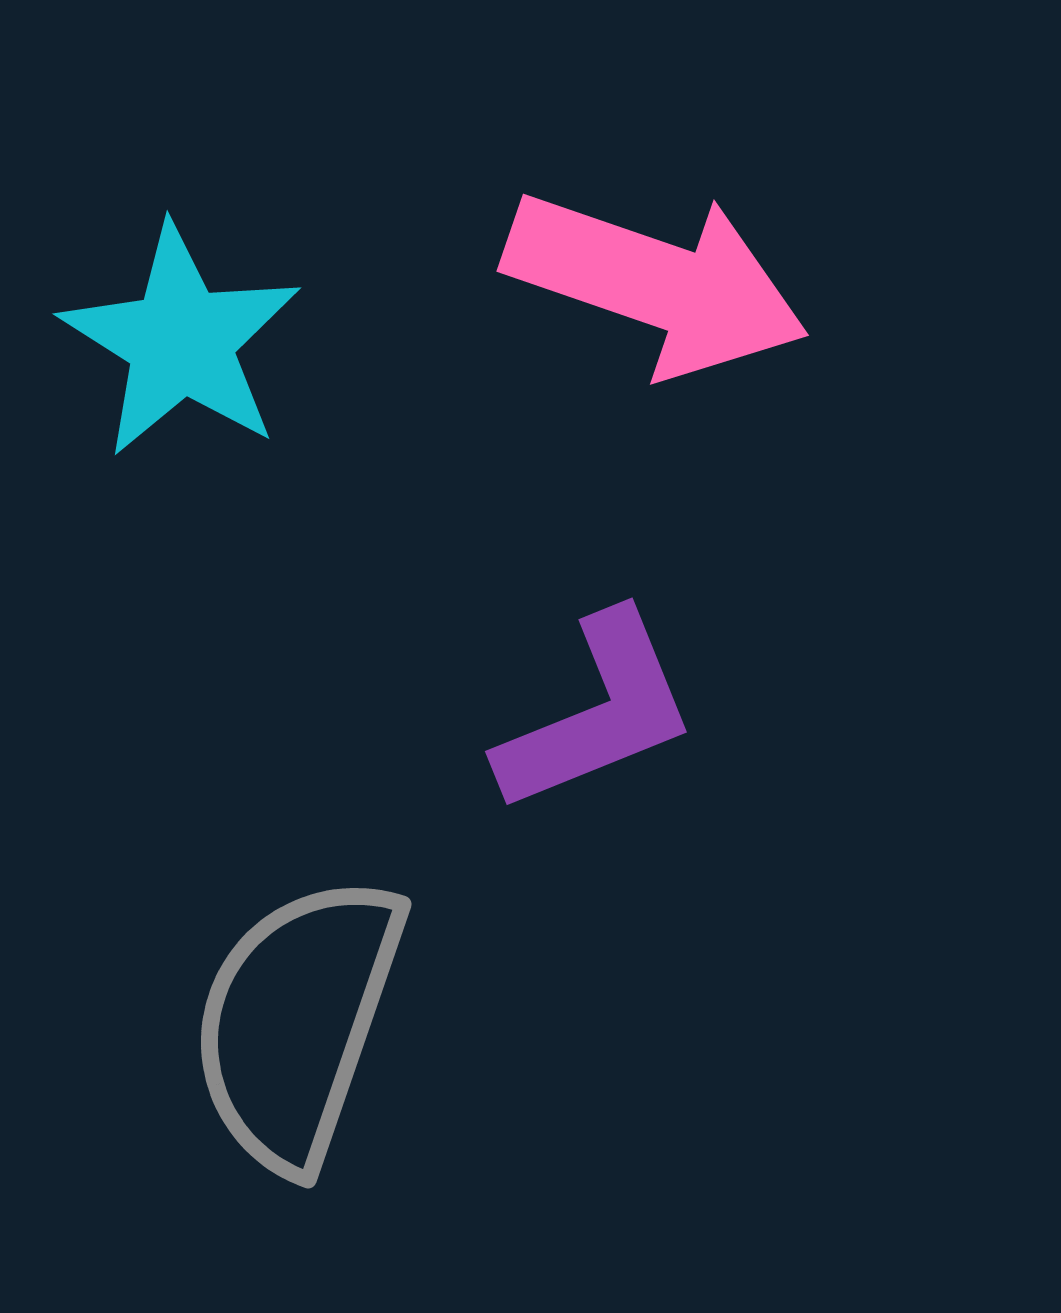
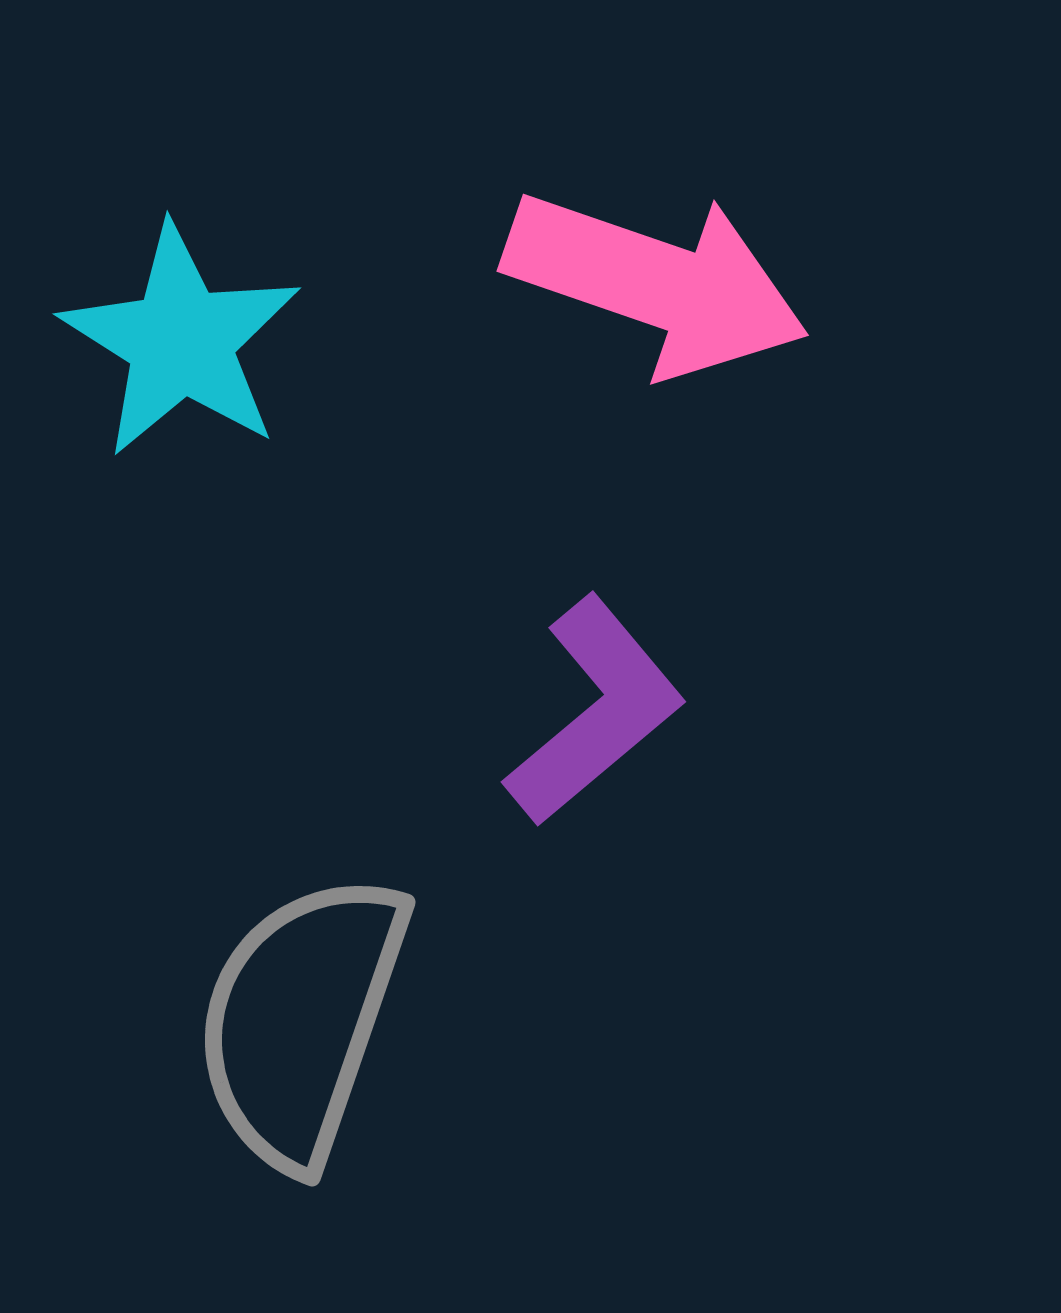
purple L-shape: moved 2 px left, 2 px up; rotated 18 degrees counterclockwise
gray semicircle: moved 4 px right, 2 px up
